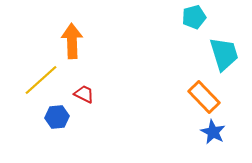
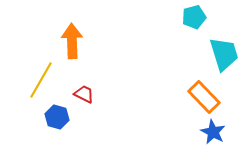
yellow line: rotated 18 degrees counterclockwise
blue hexagon: rotated 20 degrees clockwise
